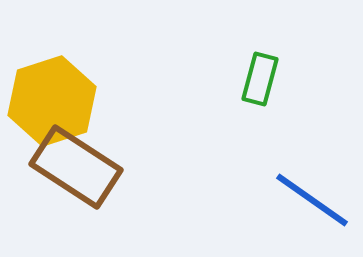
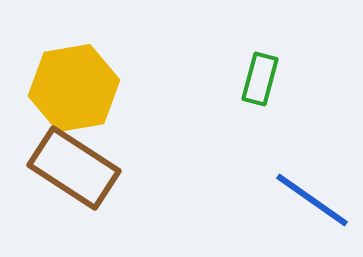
yellow hexagon: moved 22 px right, 13 px up; rotated 8 degrees clockwise
brown rectangle: moved 2 px left, 1 px down
